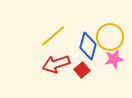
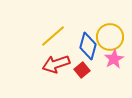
pink star: rotated 18 degrees counterclockwise
